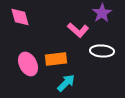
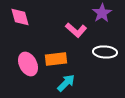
pink L-shape: moved 2 px left
white ellipse: moved 3 px right, 1 px down
